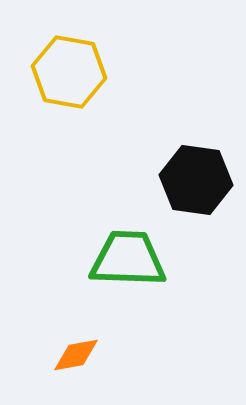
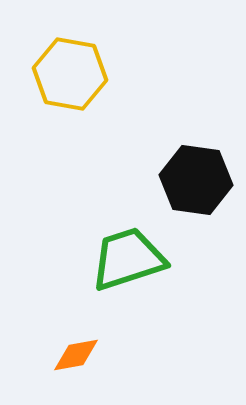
yellow hexagon: moved 1 px right, 2 px down
green trapezoid: rotated 20 degrees counterclockwise
